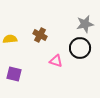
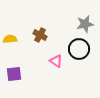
black circle: moved 1 px left, 1 px down
pink triangle: rotated 16 degrees clockwise
purple square: rotated 21 degrees counterclockwise
